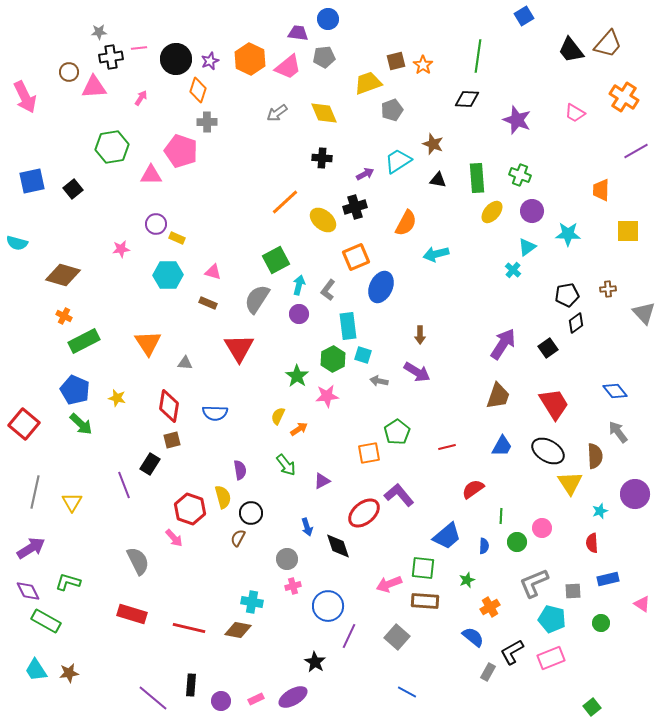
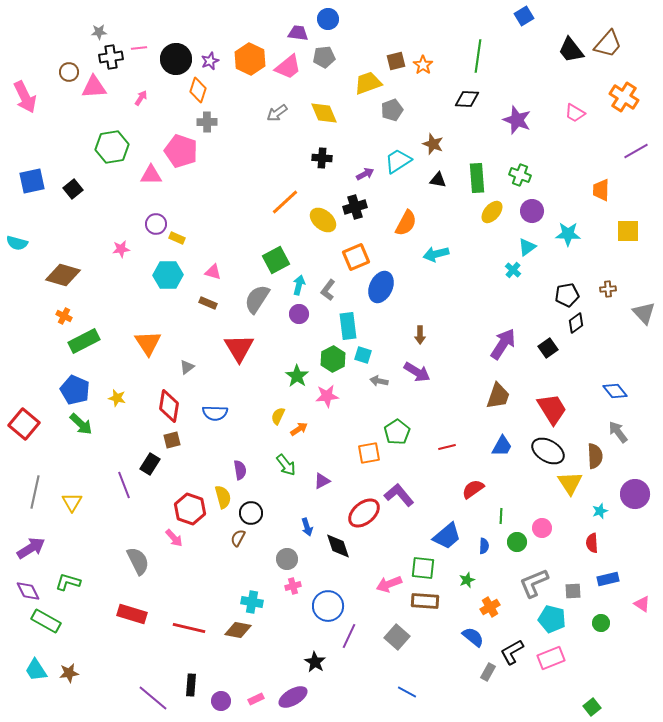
gray triangle at (185, 363): moved 2 px right, 4 px down; rotated 42 degrees counterclockwise
red trapezoid at (554, 404): moved 2 px left, 5 px down
